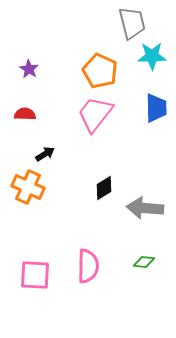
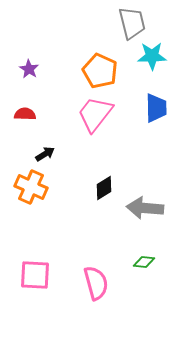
orange cross: moved 3 px right
pink semicircle: moved 8 px right, 17 px down; rotated 16 degrees counterclockwise
